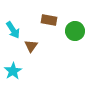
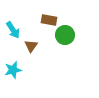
green circle: moved 10 px left, 4 px down
cyan star: moved 1 px up; rotated 18 degrees clockwise
